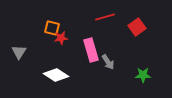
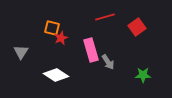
red star: rotated 16 degrees counterclockwise
gray triangle: moved 2 px right
